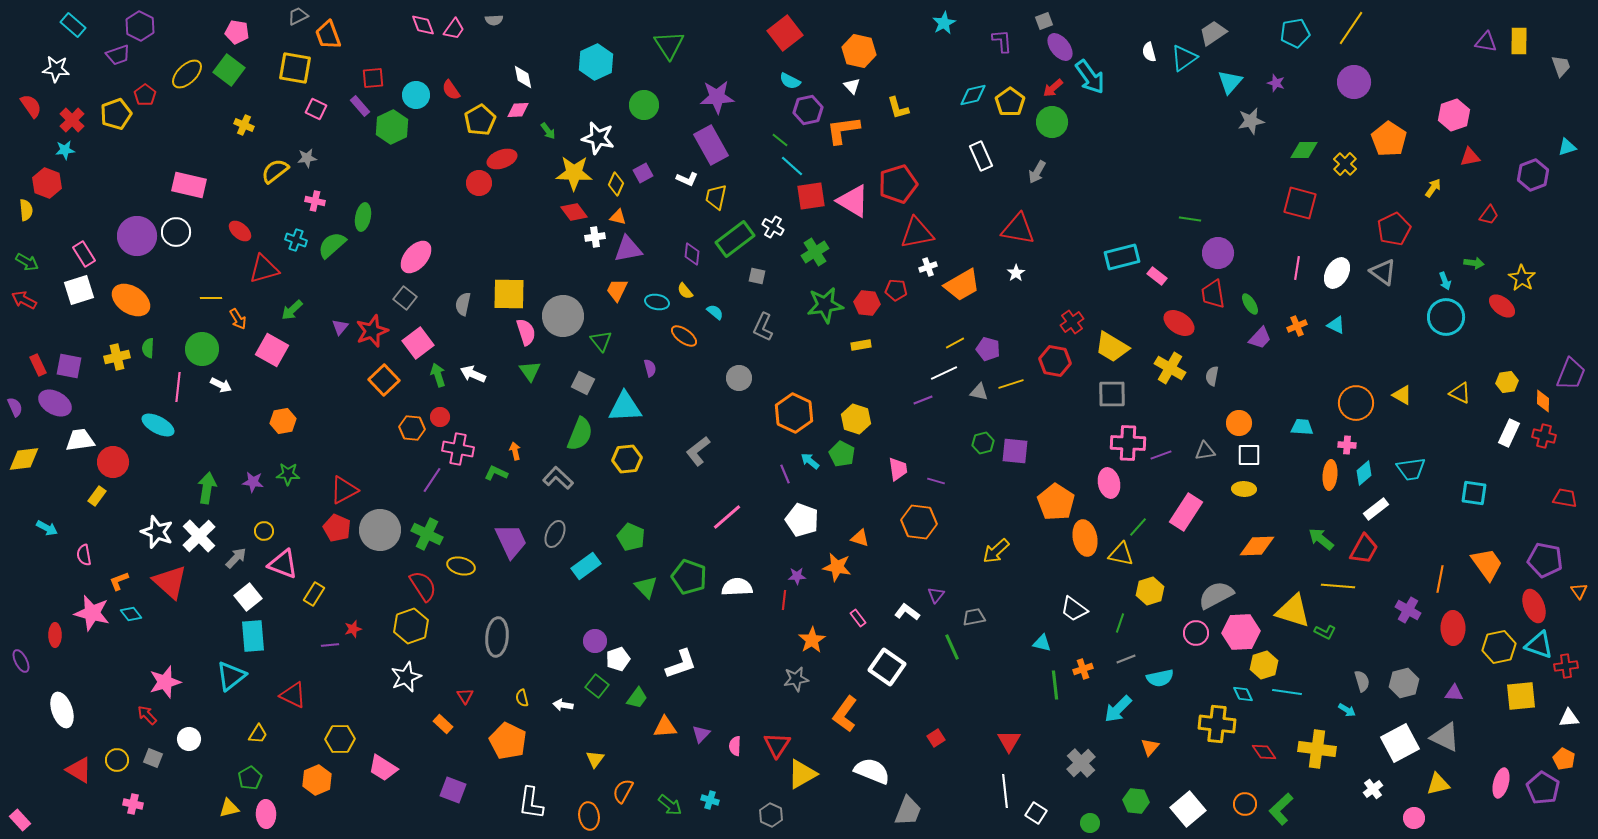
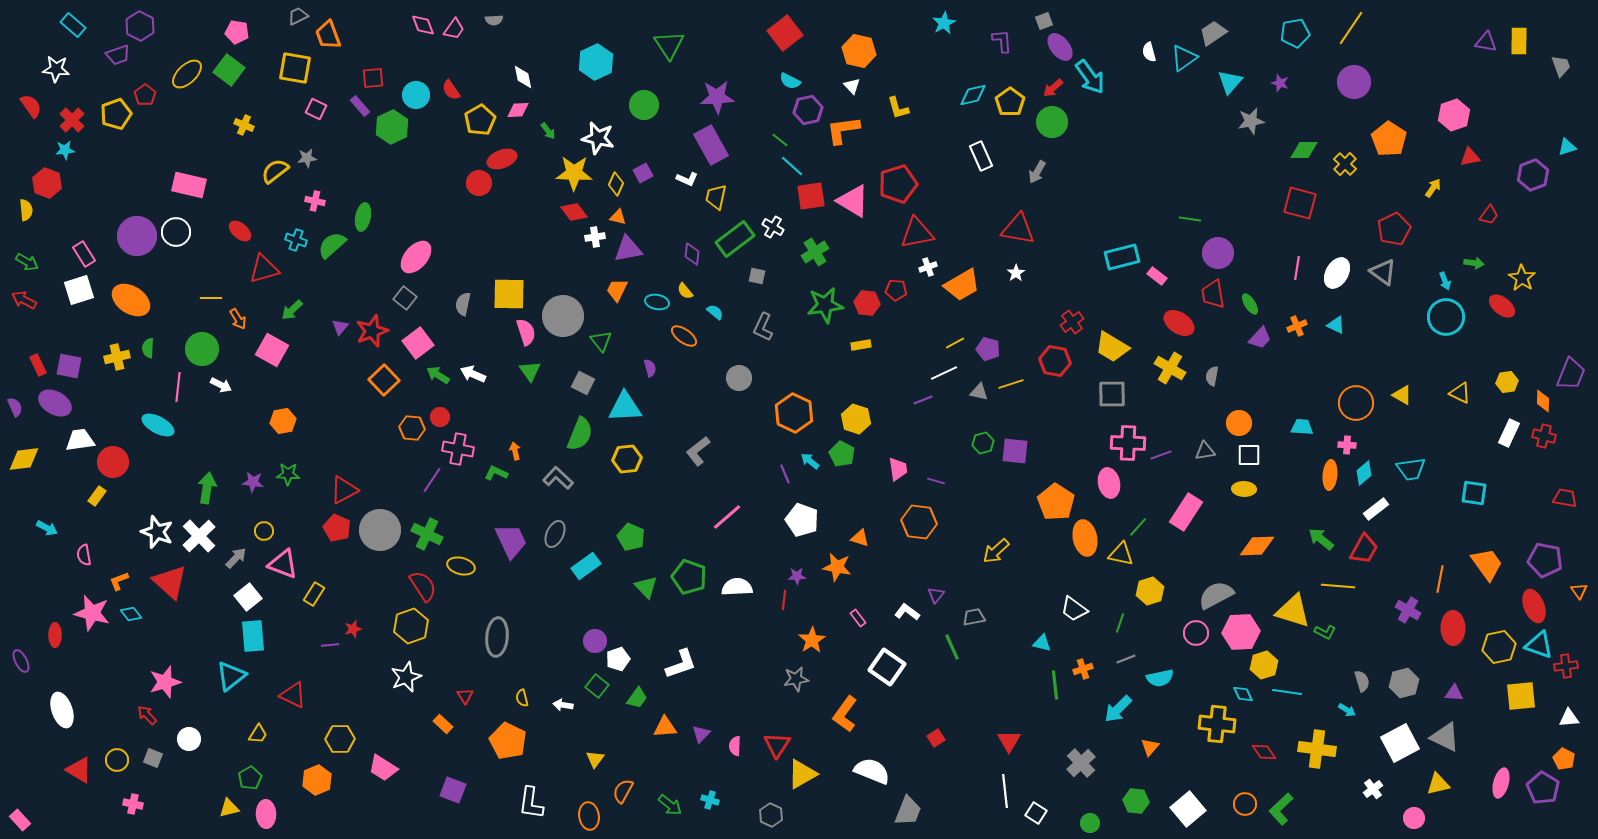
purple star at (1276, 83): moved 4 px right
green arrow at (438, 375): rotated 40 degrees counterclockwise
